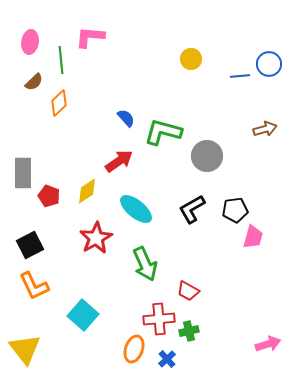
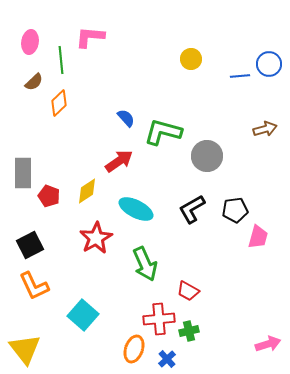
cyan ellipse: rotated 12 degrees counterclockwise
pink trapezoid: moved 5 px right
